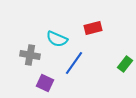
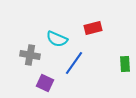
green rectangle: rotated 42 degrees counterclockwise
